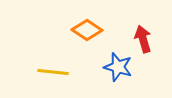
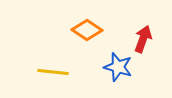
red arrow: rotated 36 degrees clockwise
